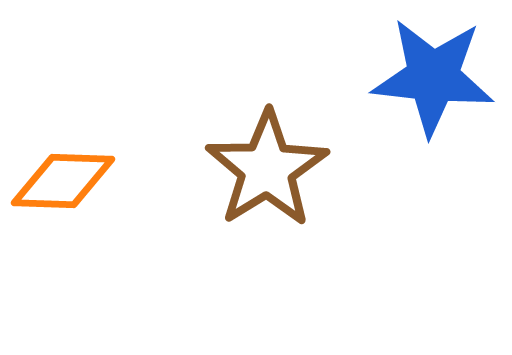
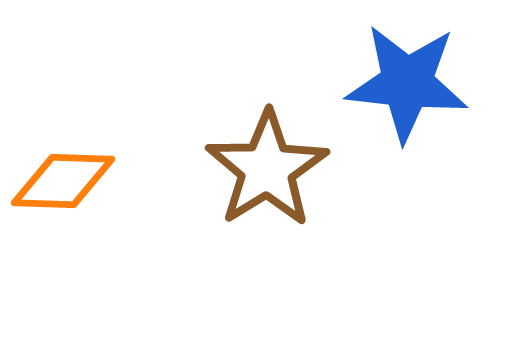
blue star: moved 26 px left, 6 px down
